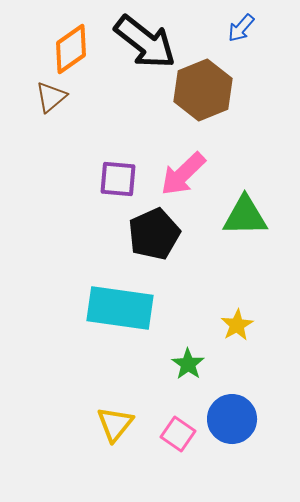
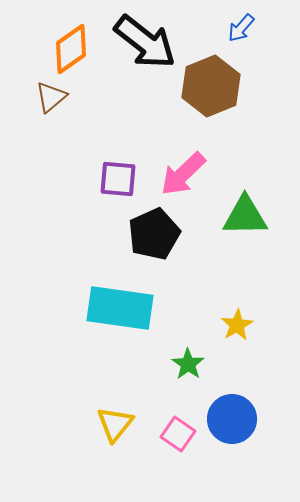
brown hexagon: moved 8 px right, 4 px up
